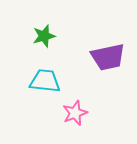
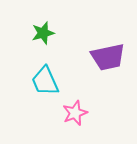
green star: moved 1 px left, 3 px up
cyan trapezoid: rotated 120 degrees counterclockwise
